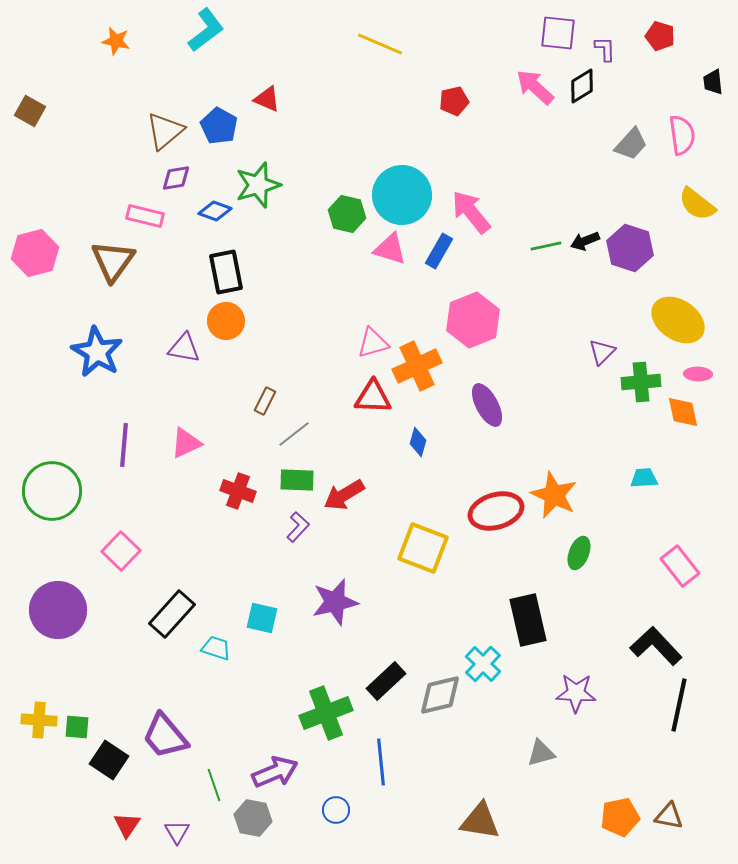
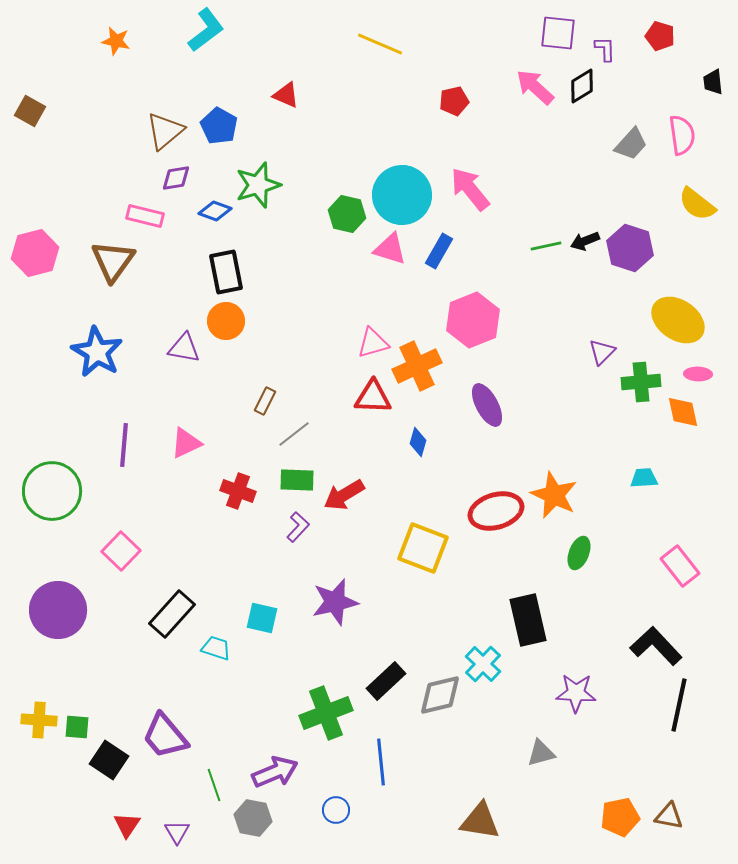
red triangle at (267, 99): moved 19 px right, 4 px up
pink arrow at (471, 212): moved 1 px left, 23 px up
